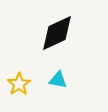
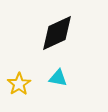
cyan triangle: moved 2 px up
